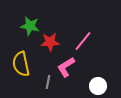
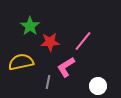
green star: rotated 24 degrees clockwise
yellow semicircle: moved 2 px up; rotated 90 degrees clockwise
